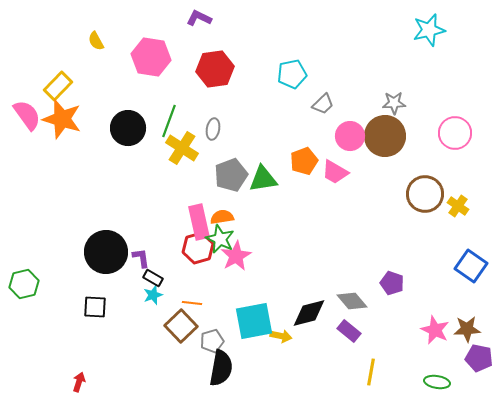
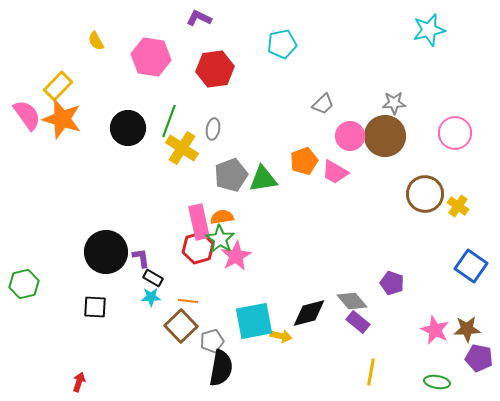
cyan pentagon at (292, 74): moved 10 px left, 30 px up
green star at (220, 239): rotated 8 degrees clockwise
cyan star at (153, 295): moved 2 px left, 2 px down; rotated 18 degrees clockwise
orange line at (192, 303): moved 4 px left, 2 px up
purple rectangle at (349, 331): moved 9 px right, 9 px up
